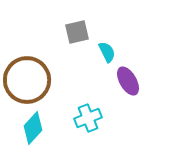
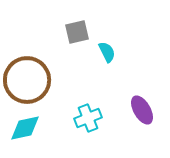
purple ellipse: moved 14 px right, 29 px down
cyan diamond: moved 8 px left; rotated 36 degrees clockwise
